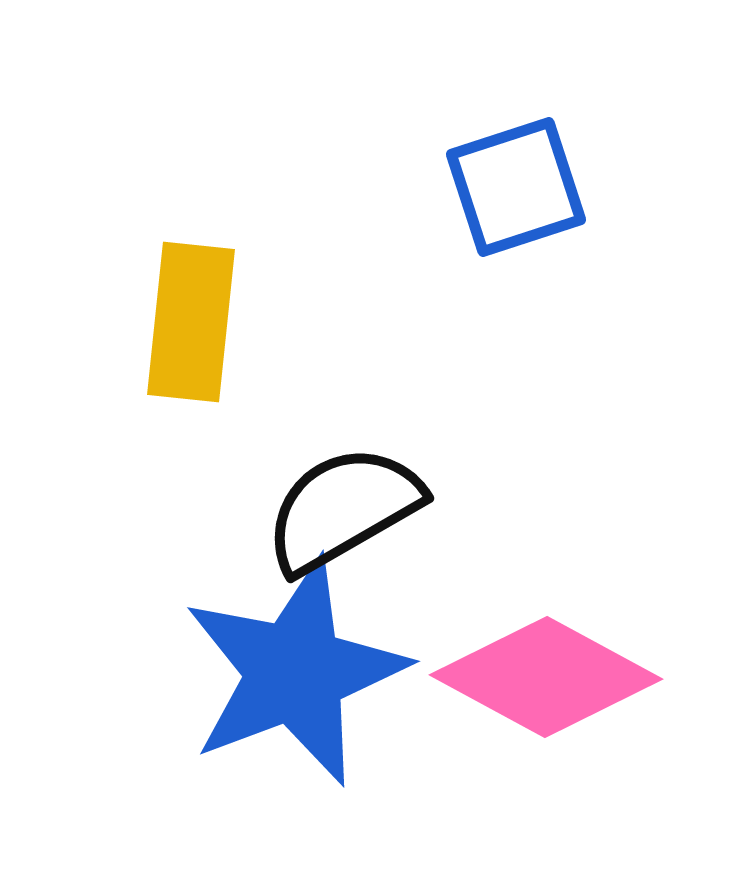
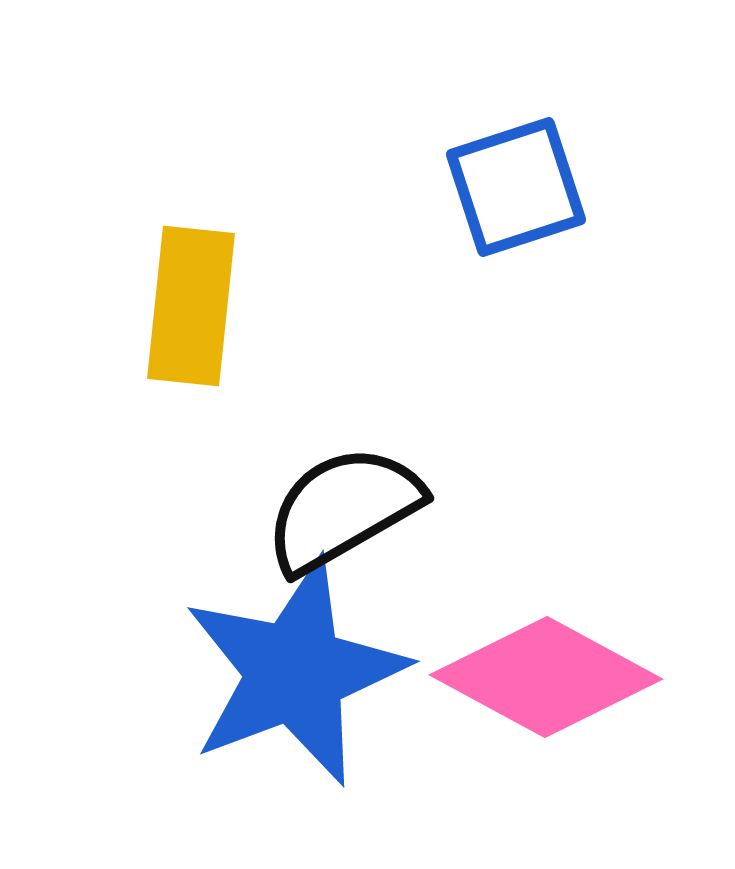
yellow rectangle: moved 16 px up
